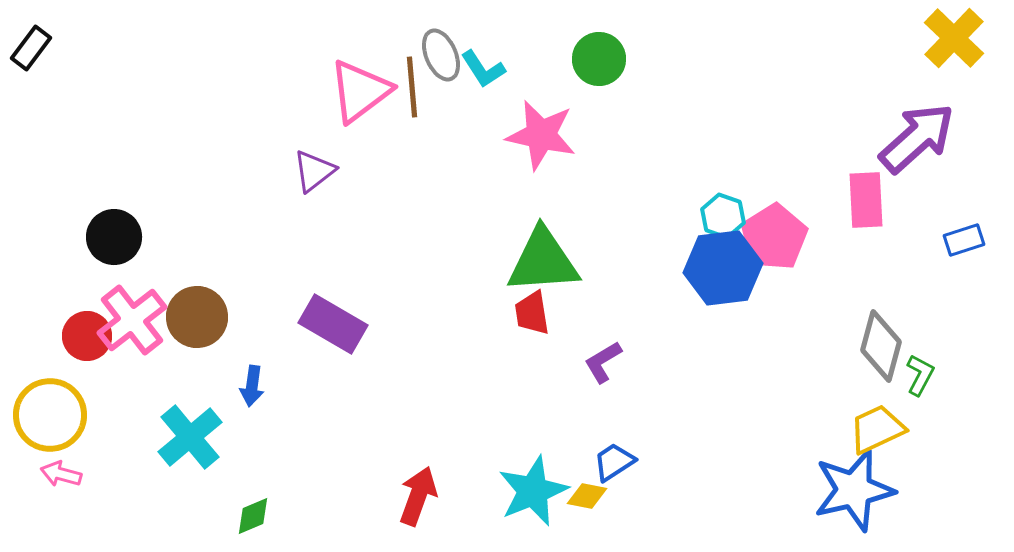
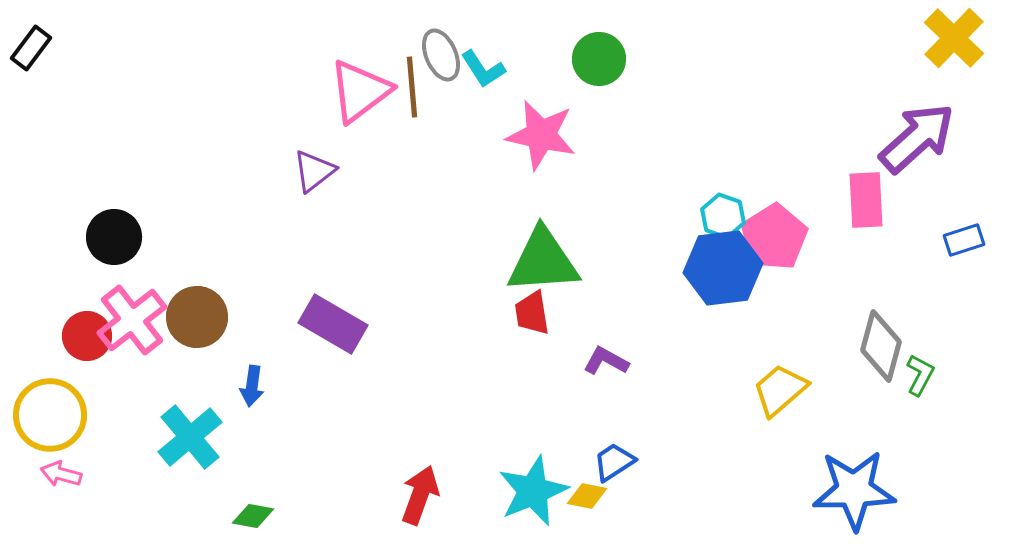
purple L-shape: moved 3 px right, 1 px up; rotated 60 degrees clockwise
yellow trapezoid: moved 97 px left, 39 px up; rotated 16 degrees counterclockwise
blue star: rotated 12 degrees clockwise
red arrow: moved 2 px right, 1 px up
green diamond: rotated 33 degrees clockwise
